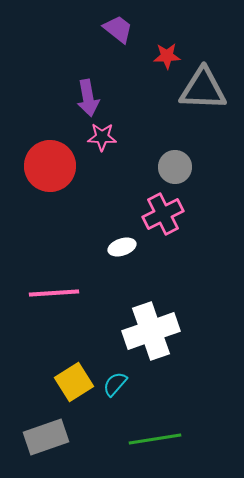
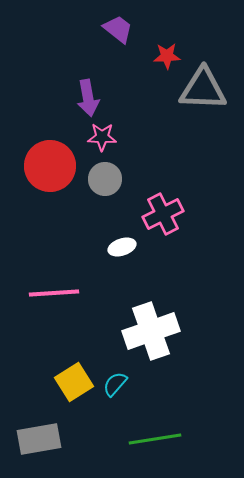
gray circle: moved 70 px left, 12 px down
gray rectangle: moved 7 px left, 2 px down; rotated 9 degrees clockwise
